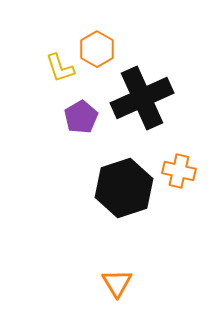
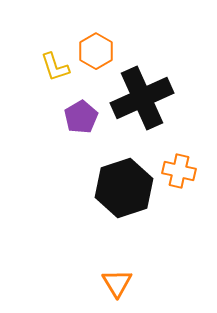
orange hexagon: moved 1 px left, 2 px down
yellow L-shape: moved 5 px left, 1 px up
